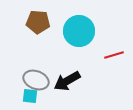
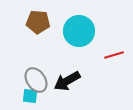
gray ellipse: rotated 35 degrees clockwise
